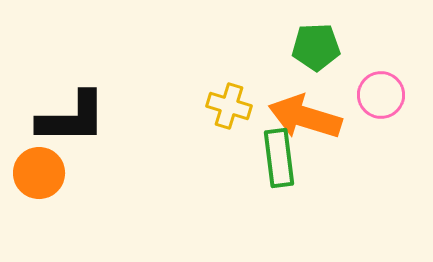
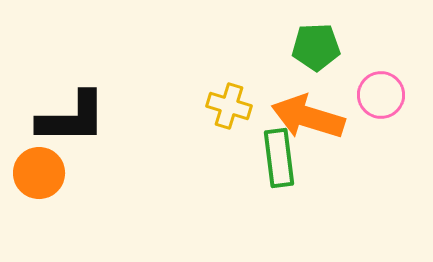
orange arrow: moved 3 px right
